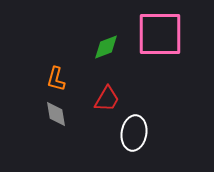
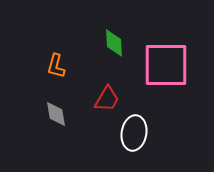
pink square: moved 6 px right, 31 px down
green diamond: moved 8 px right, 4 px up; rotated 72 degrees counterclockwise
orange L-shape: moved 13 px up
